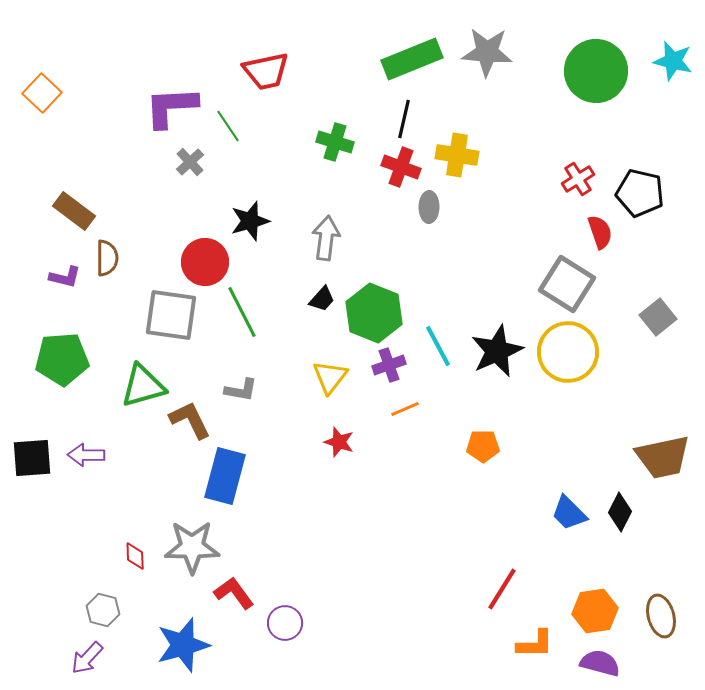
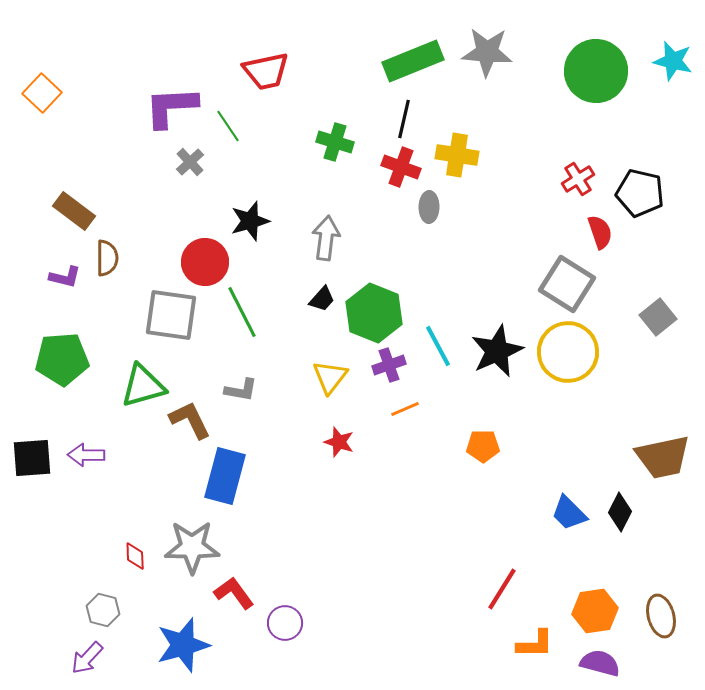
green rectangle at (412, 59): moved 1 px right, 2 px down
